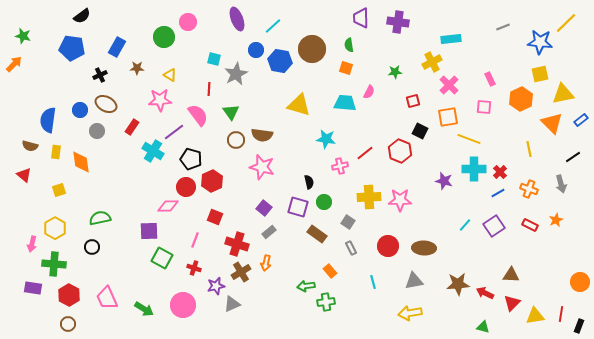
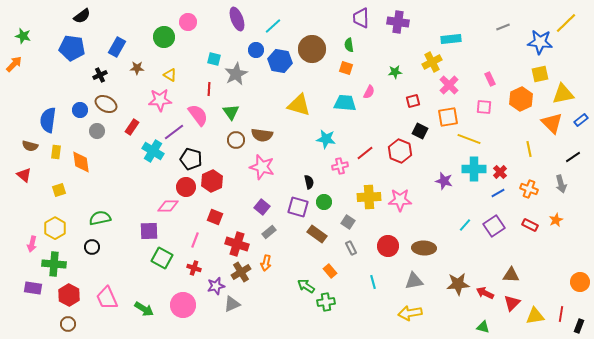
purple square at (264, 208): moved 2 px left, 1 px up
green arrow at (306, 286): rotated 42 degrees clockwise
